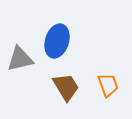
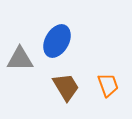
blue ellipse: rotated 12 degrees clockwise
gray triangle: rotated 12 degrees clockwise
